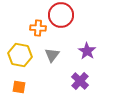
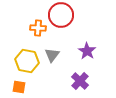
yellow hexagon: moved 7 px right, 6 px down
